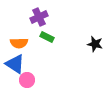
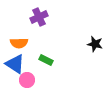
green rectangle: moved 1 px left, 23 px down
